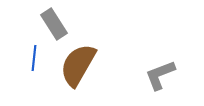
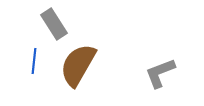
blue line: moved 3 px down
gray L-shape: moved 2 px up
